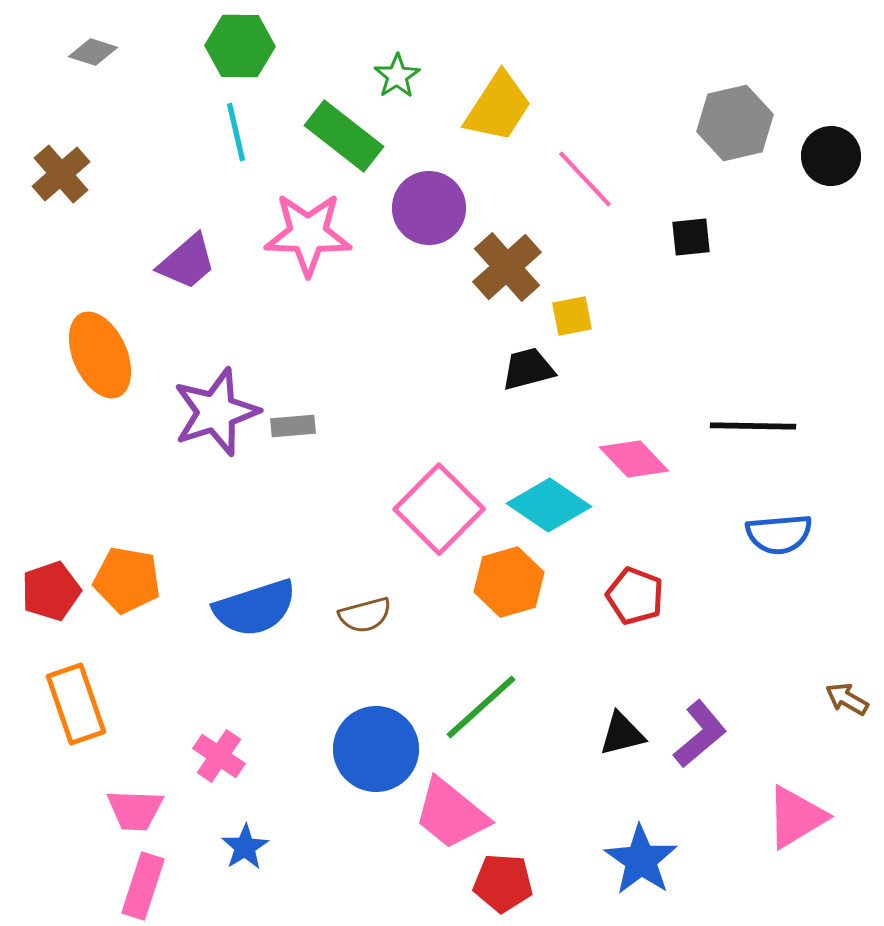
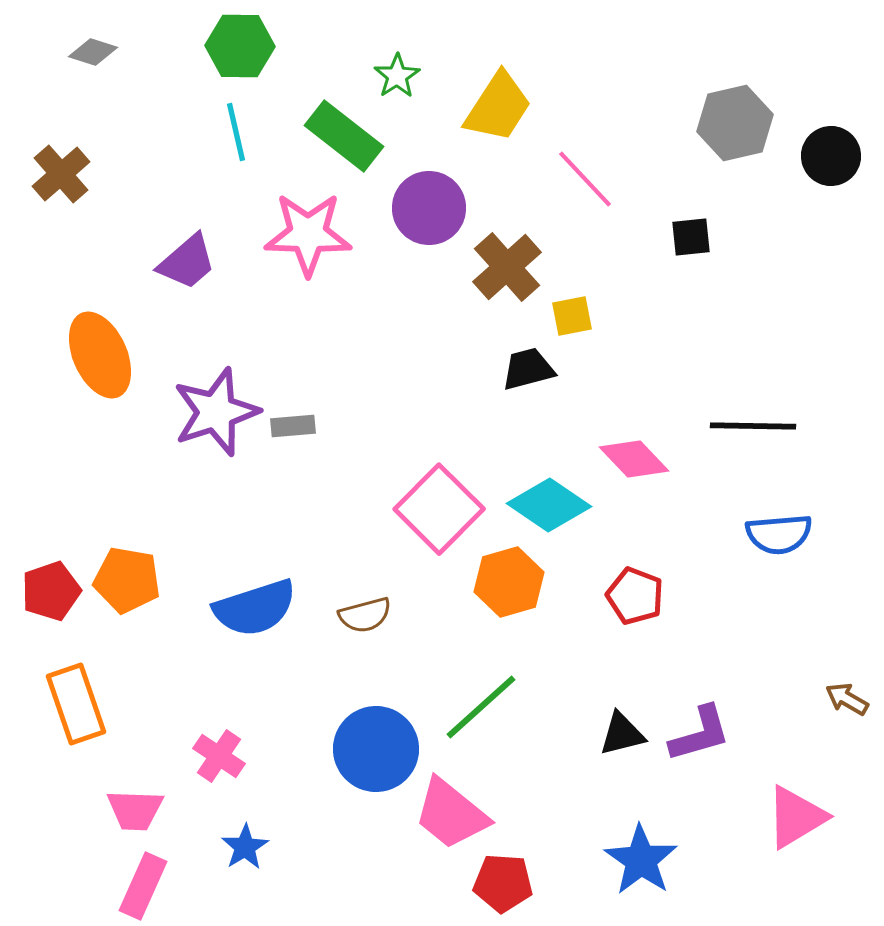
purple L-shape at (700, 734): rotated 24 degrees clockwise
pink rectangle at (143, 886): rotated 6 degrees clockwise
